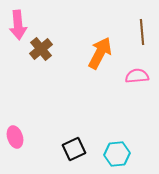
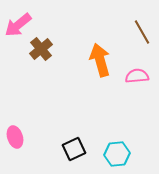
pink arrow: rotated 56 degrees clockwise
brown line: rotated 25 degrees counterclockwise
orange arrow: moved 7 px down; rotated 44 degrees counterclockwise
